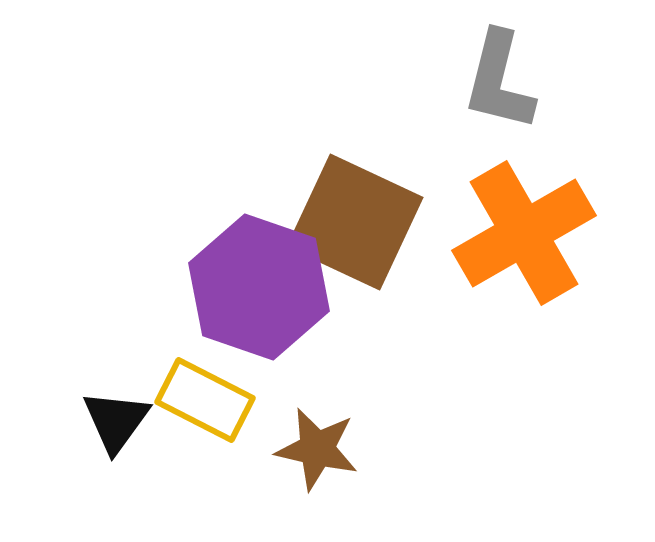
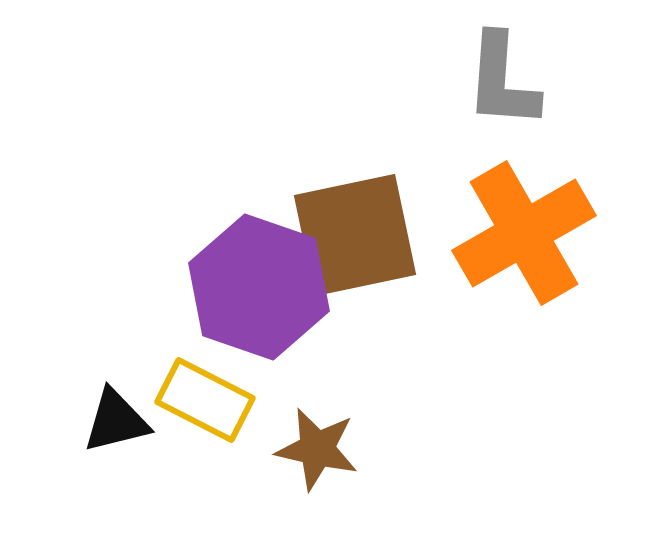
gray L-shape: moved 3 px right; rotated 10 degrees counterclockwise
brown square: moved 13 px down; rotated 37 degrees counterclockwise
black triangle: rotated 40 degrees clockwise
